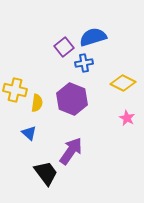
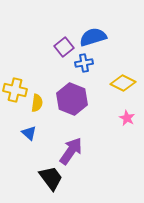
black trapezoid: moved 5 px right, 5 px down
